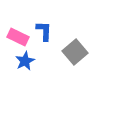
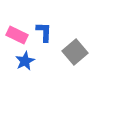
blue L-shape: moved 1 px down
pink rectangle: moved 1 px left, 2 px up
